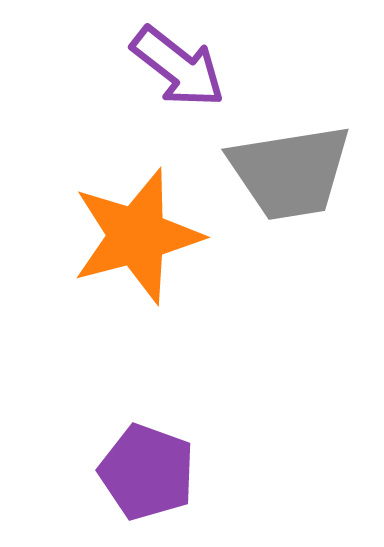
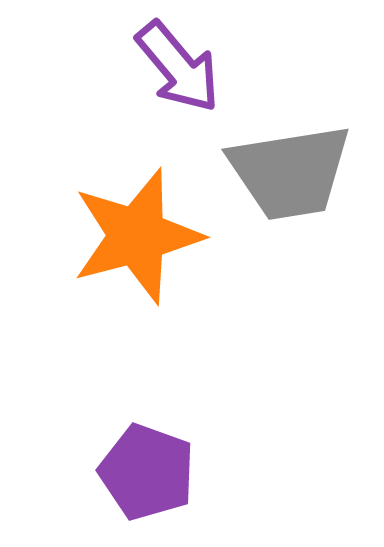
purple arrow: rotated 12 degrees clockwise
